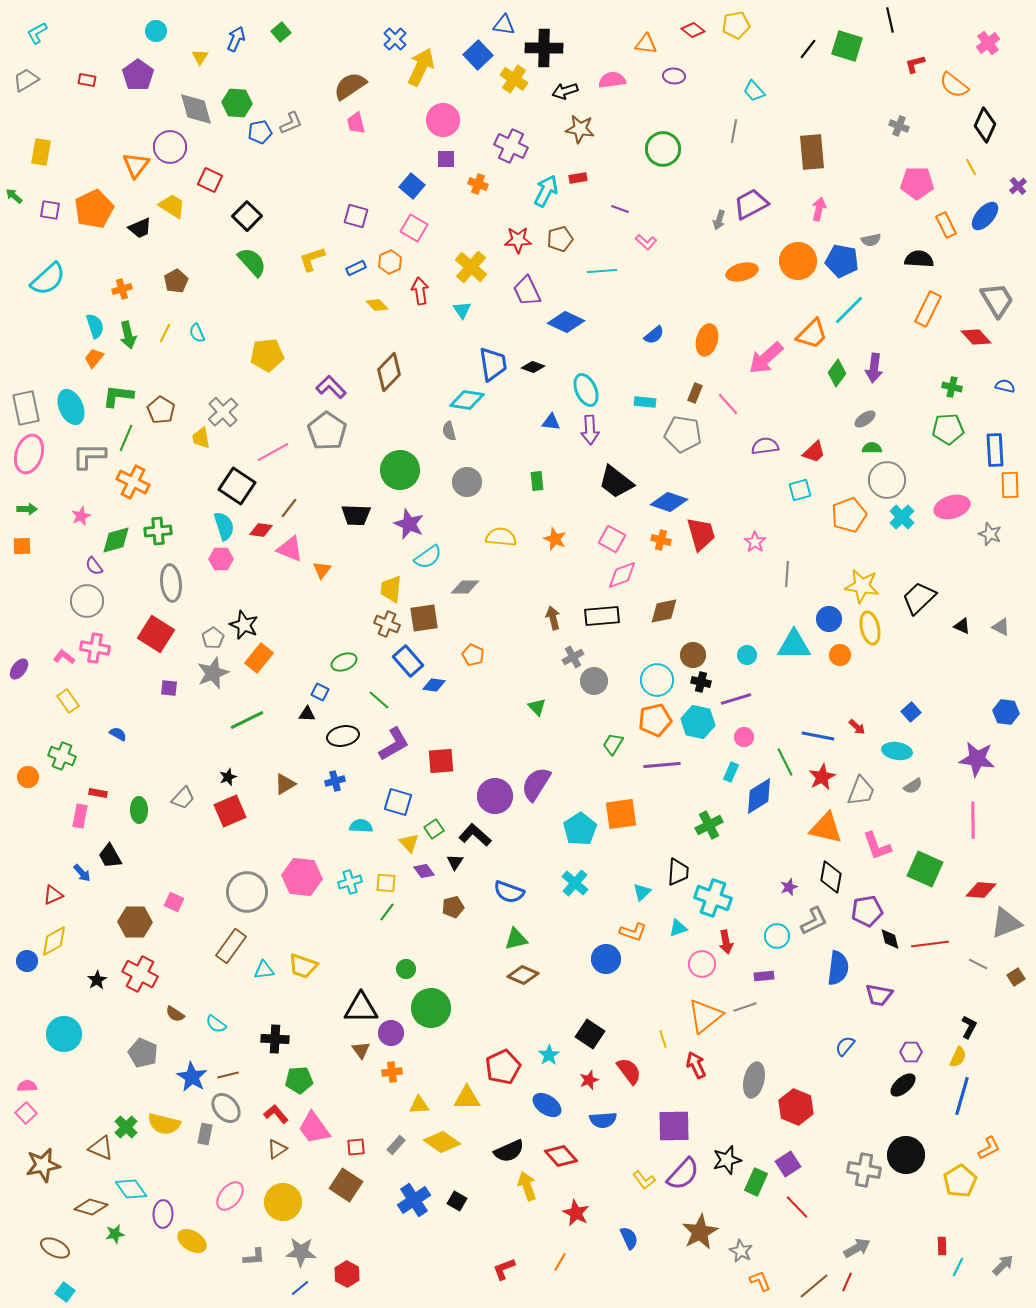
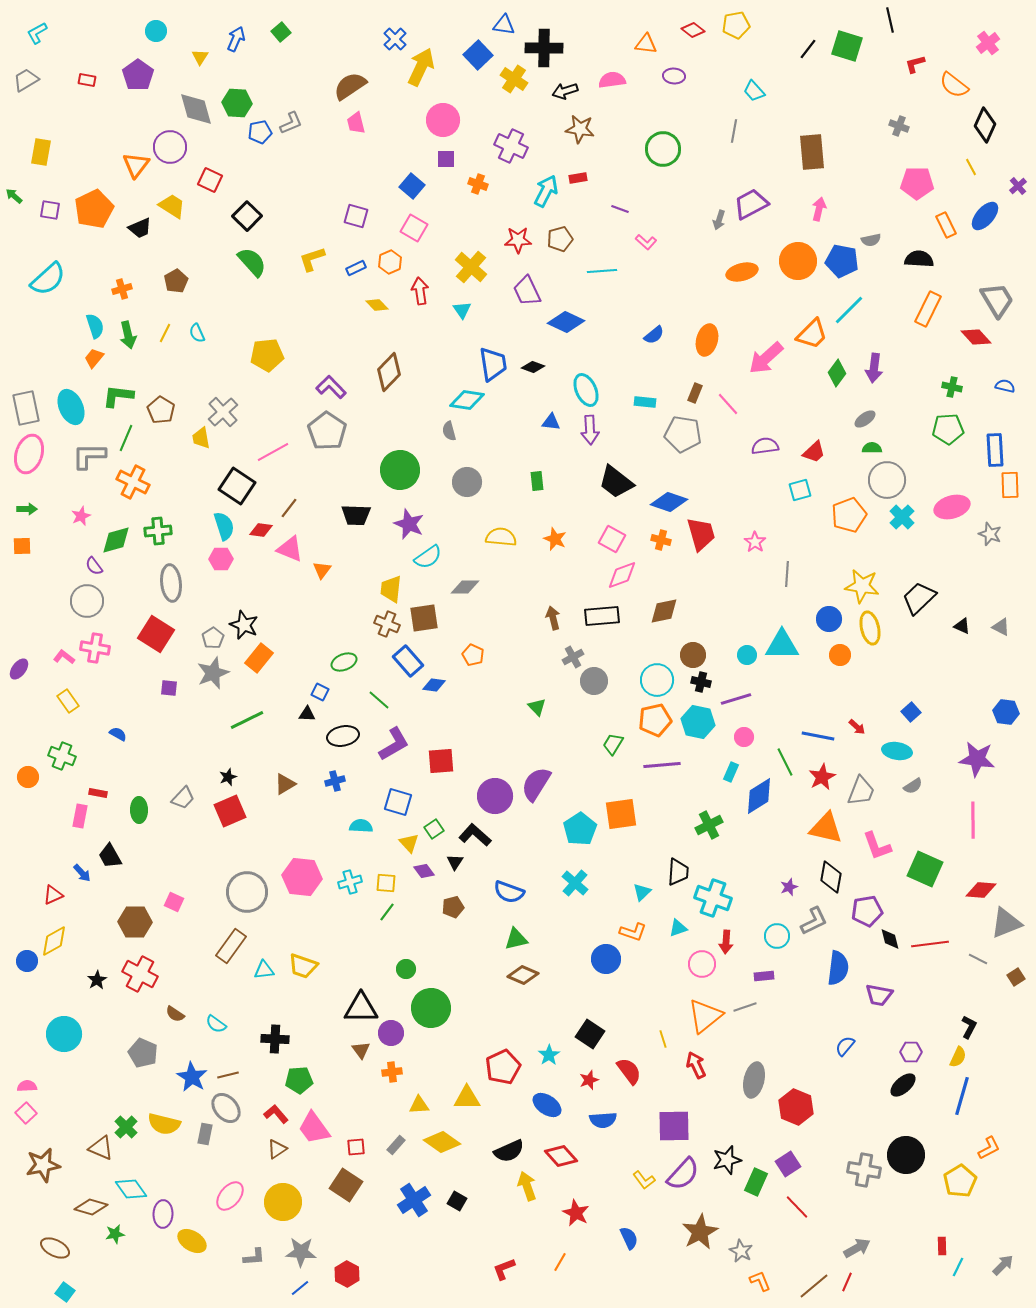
cyan triangle at (794, 645): moved 12 px left
red arrow at (726, 942): rotated 15 degrees clockwise
gray line at (978, 964): moved 5 px up
